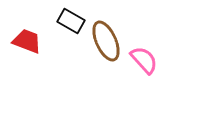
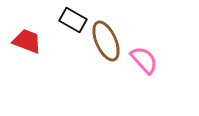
black rectangle: moved 2 px right, 1 px up
